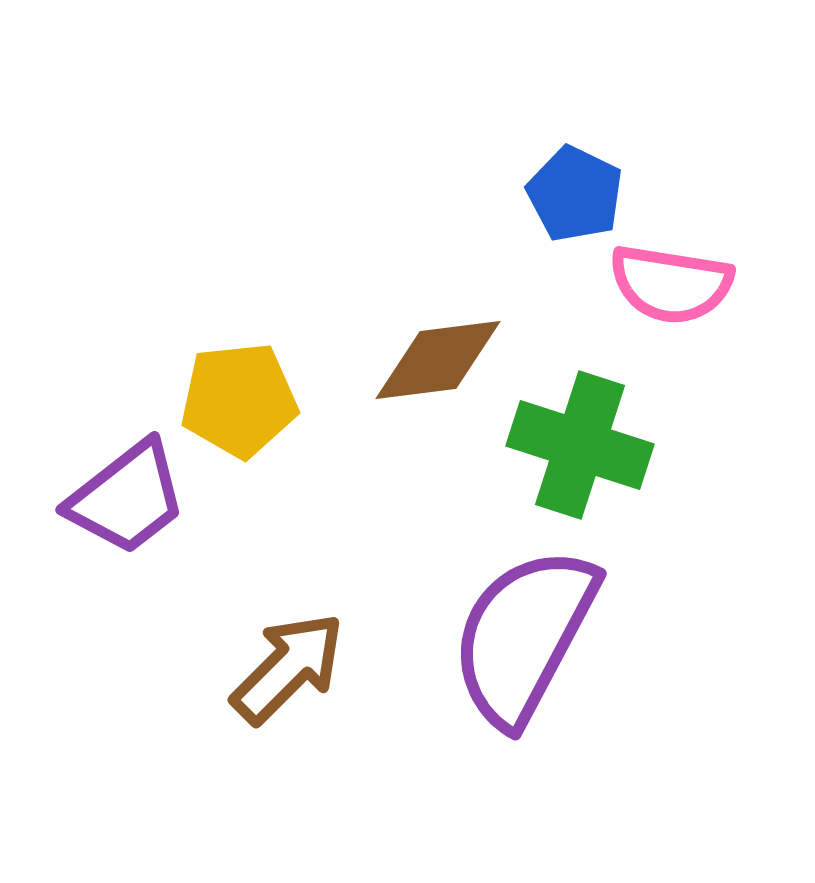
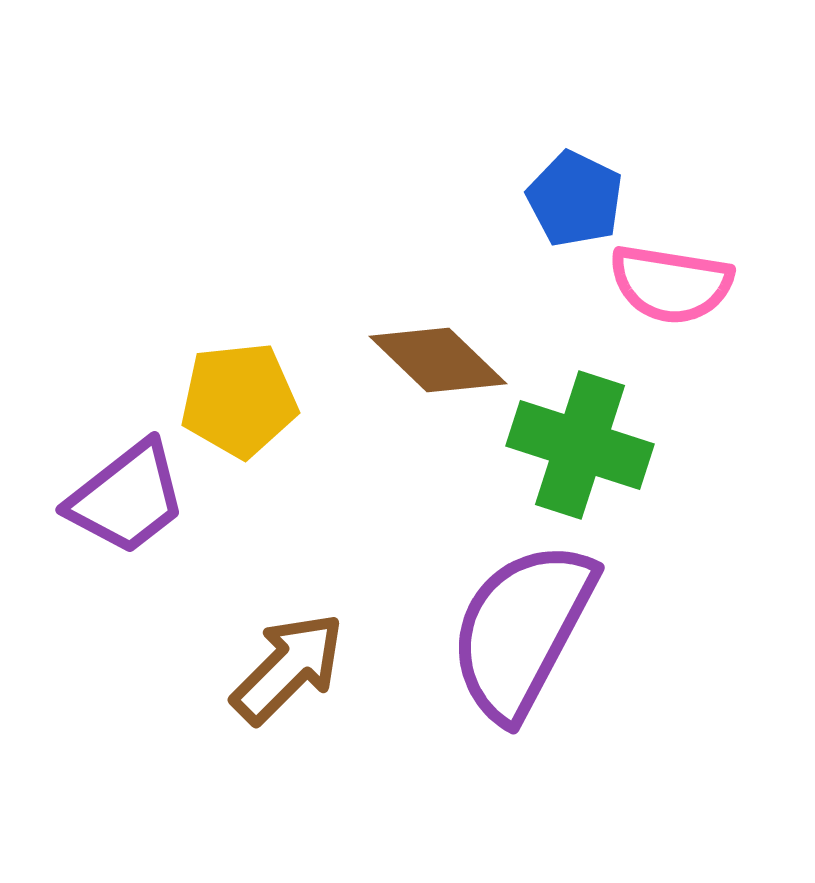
blue pentagon: moved 5 px down
brown diamond: rotated 51 degrees clockwise
purple semicircle: moved 2 px left, 6 px up
